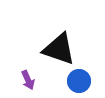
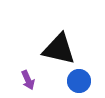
black triangle: rotated 6 degrees counterclockwise
